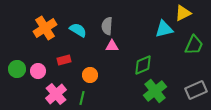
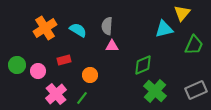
yellow triangle: moved 1 px left; rotated 24 degrees counterclockwise
green circle: moved 4 px up
green cross: rotated 10 degrees counterclockwise
green line: rotated 24 degrees clockwise
